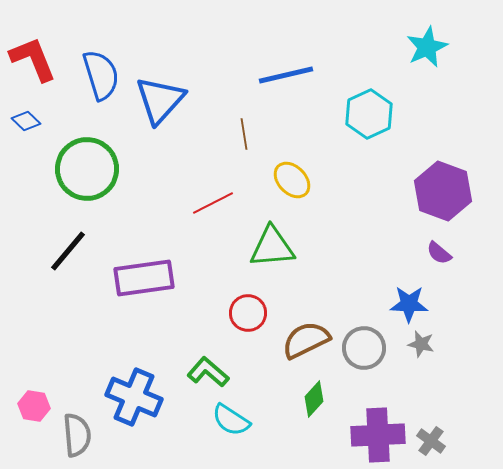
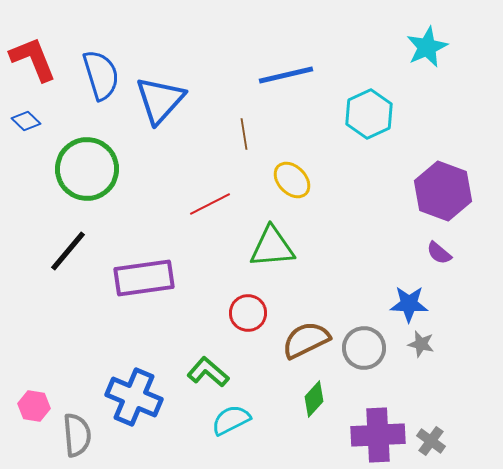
red line: moved 3 px left, 1 px down
cyan semicircle: rotated 120 degrees clockwise
